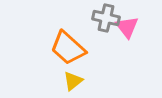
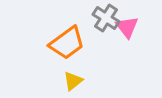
gray cross: rotated 20 degrees clockwise
orange trapezoid: moved 1 px left, 5 px up; rotated 78 degrees counterclockwise
